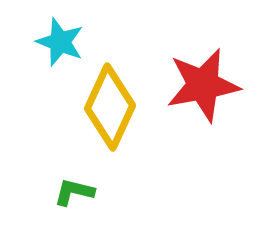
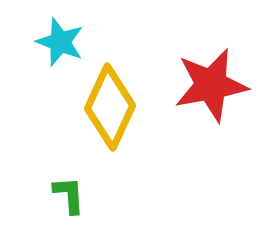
red star: moved 8 px right
green L-shape: moved 5 px left, 3 px down; rotated 72 degrees clockwise
